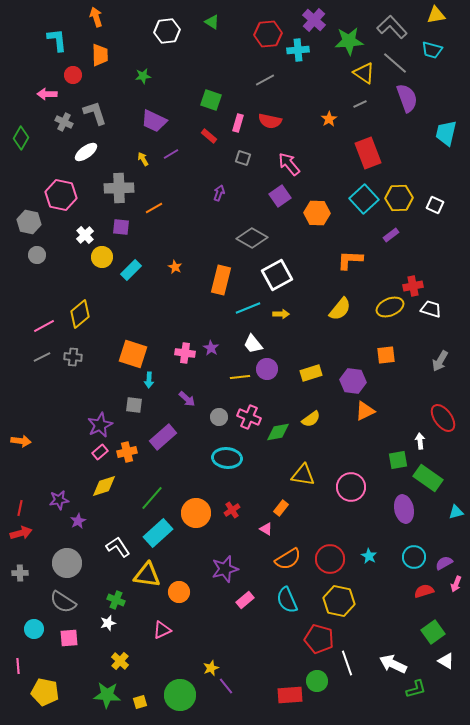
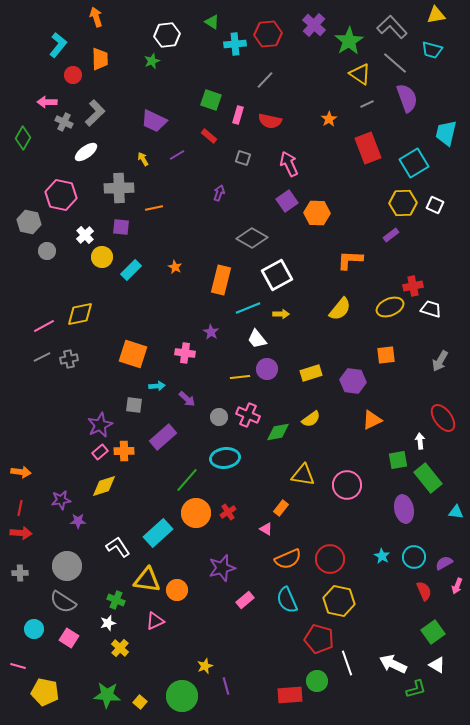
purple cross at (314, 20): moved 5 px down
white hexagon at (167, 31): moved 4 px down
cyan L-shape at (57, 40): moved 1 px right, 5 px down; rotated 45 degrees clockwise
green star at (349, 41): rotated 28 degrees counterclockwise
cyan cross at (298, 50): moved 63 px left, 6 px up
orange trapezoid at (100, 55): moved 4 px down
yellow triangle at (364, 73): moved 4 px left, 1 px down
green star at (143, 76): moved 9 px right, 15 px up; rotated 14 degrees counterclockwise
gray line at (265, 80): rotated 18 degrees counterclockwise
pink arrow at (47, 94): moved 8 px down
gray line at (360, 104): moved 7 px right
gray L-shape at (95, 113): rotated 64 degrees clockwise
pink rectangle at (238, 123): moved 8 px up
green diamond at (21, 138): moved 2 px right
red rectangle at (368, 153): moved 5 px up
purple line at (171, 154): moved 6 px right, 1 px down
pink arrow at (289, 164): rotated 15 degrees clockwise
purple square at (280, 196): moved 7 px right, 5 px down
yellow hexagon at (399, 198): moved 4 px right, 5 px down
cyan square at (364, 199): moved 50 px right, 36 px up; rotated 12 degrees clockwise
orange line at (154, 208): rotated 18 degrees clockwise
gray circle at (37, 255): moved 10 px right, 4 px up
yellow diamond at (80, 314): rotated 28 degrees clockwise
white trapezoid at (253, 344): moved 4 px right, 5 px up
purple star at (211, 348): moved 16 px up
gray cross at (73, 357): moved 4 px left, 2 px down; rotated 18 degrees counterclockwise
cyan arrow at (149, 380): moved 8 px right, 6 px down; rotated 98 degrees counterclockwise
orange triangle at (365, 411): moved 7 px right, 9 px down
pink cross at (249, 417): moved 1 px left, 2 px up
orange arrow at (21, 441): moved 31 px down
orange cross at (127, 452): moved 3 px left, 1 px up; rotated 12 degrees clockwise
cyan ellipse at (227, 458): moved 2 px left; rotated 12 degrees counterclockwise
green rectangle at (428, 478): rotated 16 degrees clockwise
pink circle at (351, 487): moved 4 px left, 2 px up
green line at (152, 498): moved 35 px right, 18 px up
purple star at (59, 500): moved 2 px right
red cross at (232, 510): moved 4 px left, 2 px down
cyan triangle at (456, 512): rotated 21 degrees clockwise
purple star at (78, 521): rotated 28 degrees clockwise
red arrow at (21, 533): rotated 20 degrees clockwise
cyan star at (369, 556): moved 13 px right
orange semicircle at (288, 559): rotated 8 degrees clockwise
gray circle at (67, 563): moved 3 px down
purple star at (225, 569): moved 3 px left, 1 px up
yellow triangle at (147, 575): moved 5 px down
pink arrow at (456, 584): moved 1 px right, 2 px down
red semicircle at (424, 591): rotated 84 degrees clockwise
orange circle at (179, 592): moved 2 px left, 2 px up
pink triangle at (162, 630): moved 7 px left, 9 px up
pink square at (69, 638): rotated 36 degrees clockwise
yellow cross at (120, 661): moved 13 px up
white triangle at (446, 661): moved 9 px left, 4 px down
pink line at (18, 666): rotated 70 degrees counterclockwise
yellow star at (211, 668): moved 6 px left, 2 px up
purple line at (226, 686): rotated 24 degrees clockwise
green circle at (180, 695): moved 2 px right, 1 px down
yellow square at (140, 702): rotated 32 degrees counterclockwise
